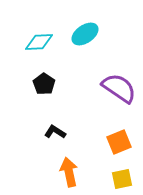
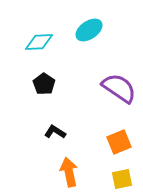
cyan ellipse: moved 4 px right, 4 px up
